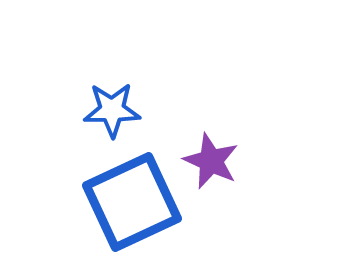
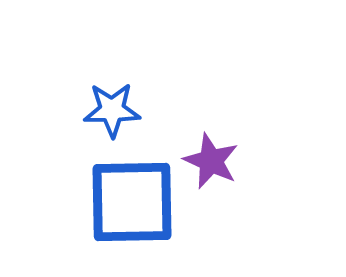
blue square: rotated 24 degrees clockwise
